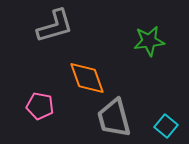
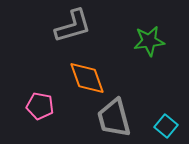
gray L-shape: moved 18 px right
